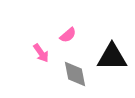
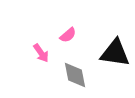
black triangle: moved 3 px right, 4 px up; rotated 8 degrees clockwise
gray diamond: moved 1 px down
